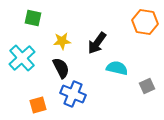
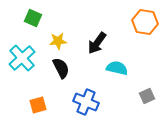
green square: rotated 12 degrees clockwise
yellow star: moved 4 px left
gray square: moved 10 px down
blue cross: moved 13 px right, 8 px down
